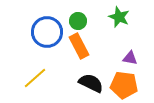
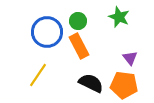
purple triangle: rotated 42 degrees clockwise
yellow line: moved 3 px right, 3 px up; rotated 15 degrees counterclockwise
